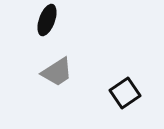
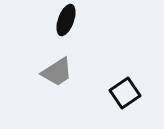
black ellipse: moved 19 px right
